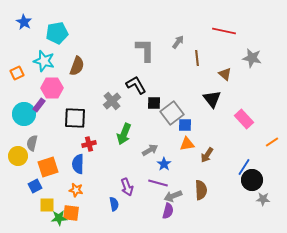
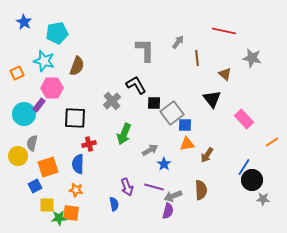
purple line at (158, 183): moved 4 px left, 4 px down
